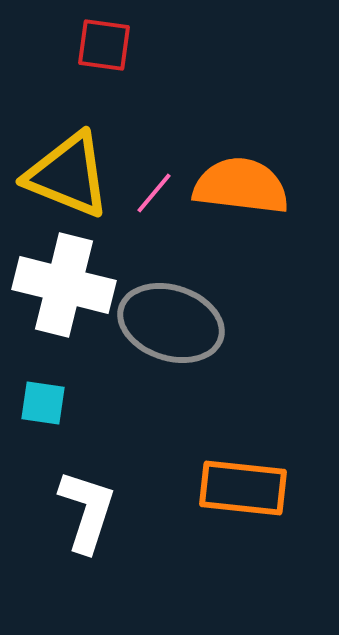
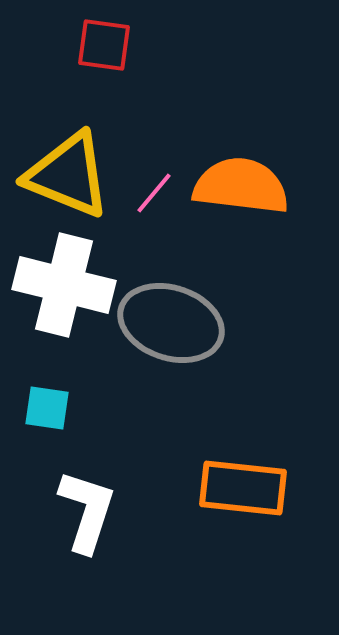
cyan square: moved 4 px right, 5 px down
